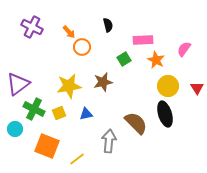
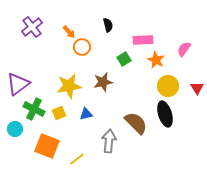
purple cross: rotated 25 degrees clockwise
